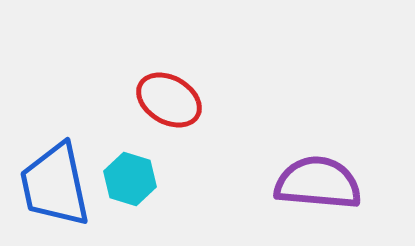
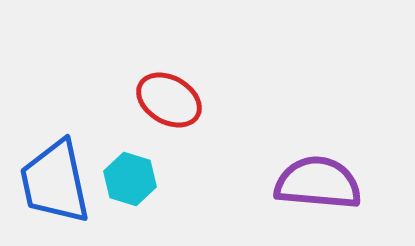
blue trapezoid: moved 3 px up
